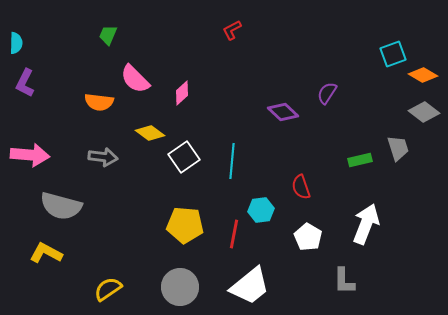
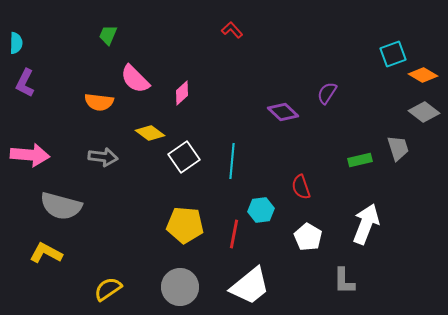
red L-shape: rotated 75 degrees clockwise
